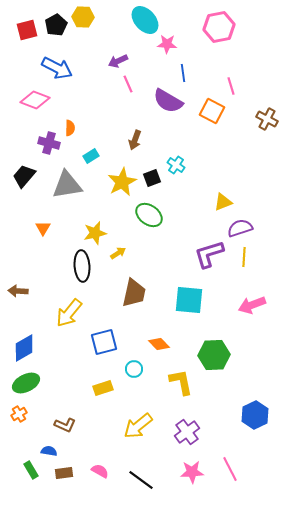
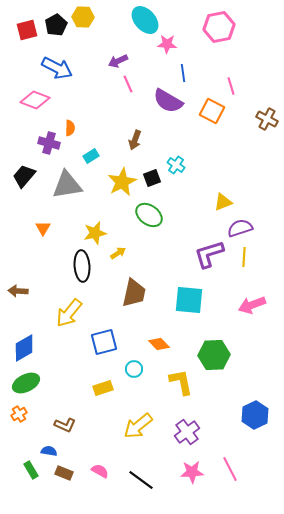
brown rectangle at (64, 473): rotated 30 degrees clockwise
